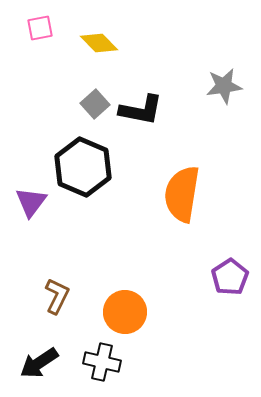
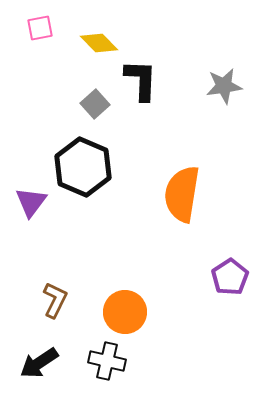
black L-shape: moved 30 px up; rotated 99 degrees counterclockwise
brown L-shape: moved 2 px left, 4 px down
black cross: moved 5 px right, 1 px up
